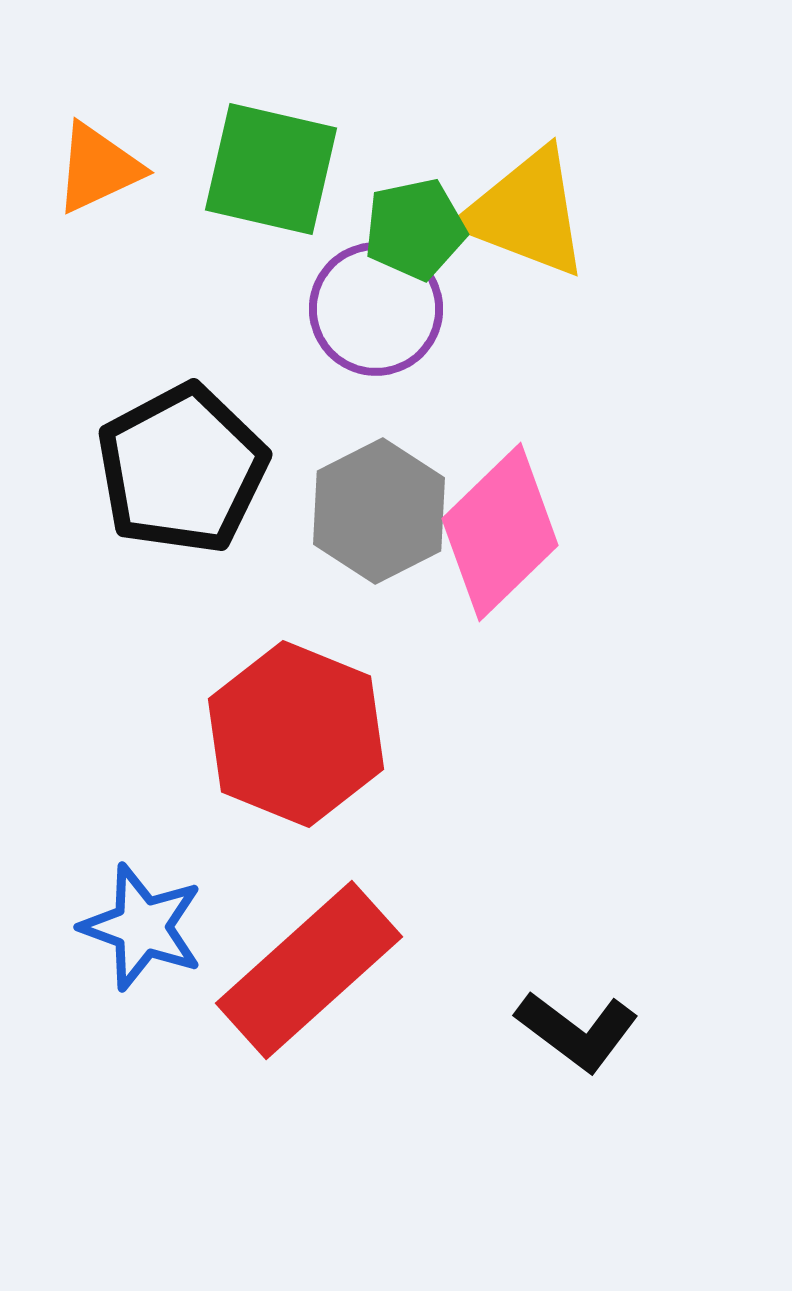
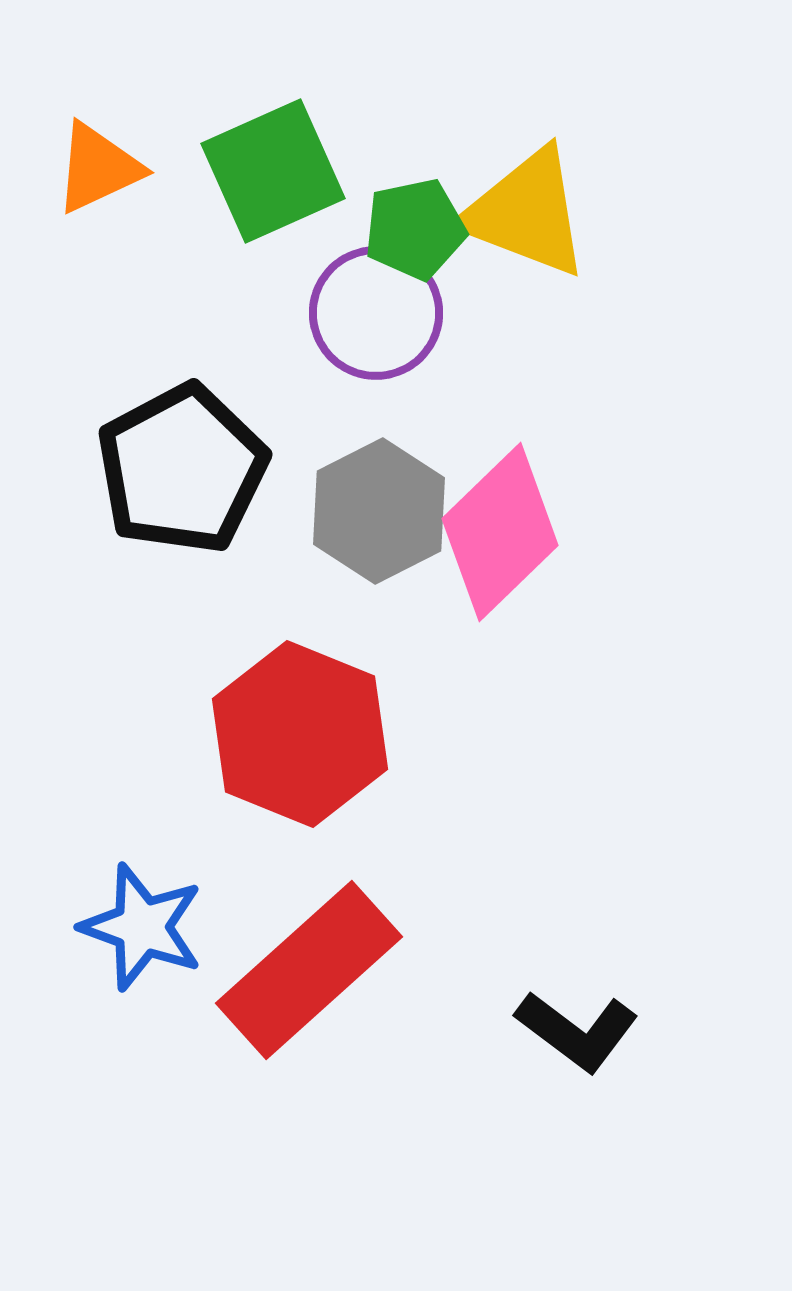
green square: moved 2 px right, 2 px down; rotated 37 degrees counterclockwise
purple circle: moved 4 px down
red hexagon: moved 4 px right
